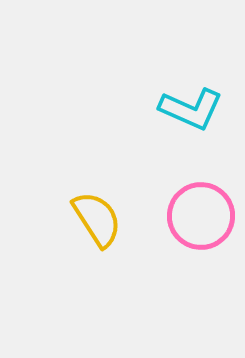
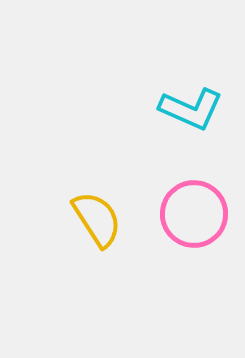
pink circle: moved 7 px left, 2 px up
